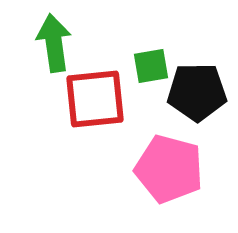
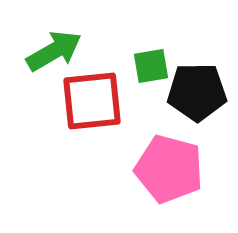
green arrow: moved 8 px down; rotated 68 degrees clockwise
red square: moved 3 px left, 2 px down
